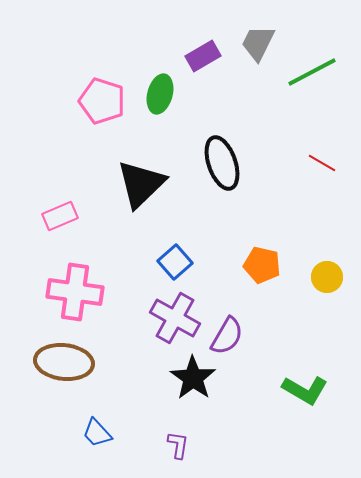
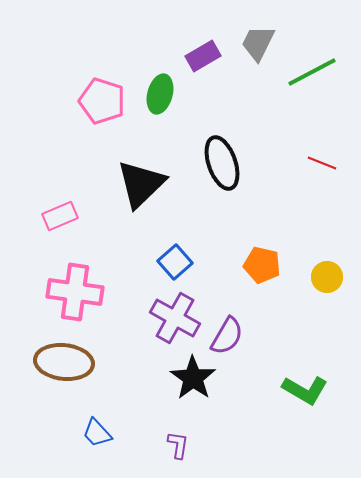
red line: rotated 8 degrees counterclockwise
